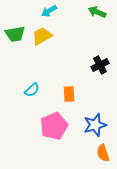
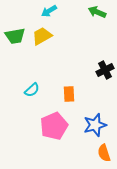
green trapezoid: moved 2 px down
black cross: moved 5 px right, 5 px down
orange semicircle: moved 1 px right
